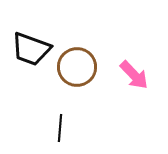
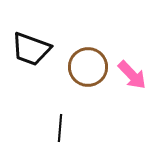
brown circle: moved 11 px right
pink arrow: moved 2 px left
